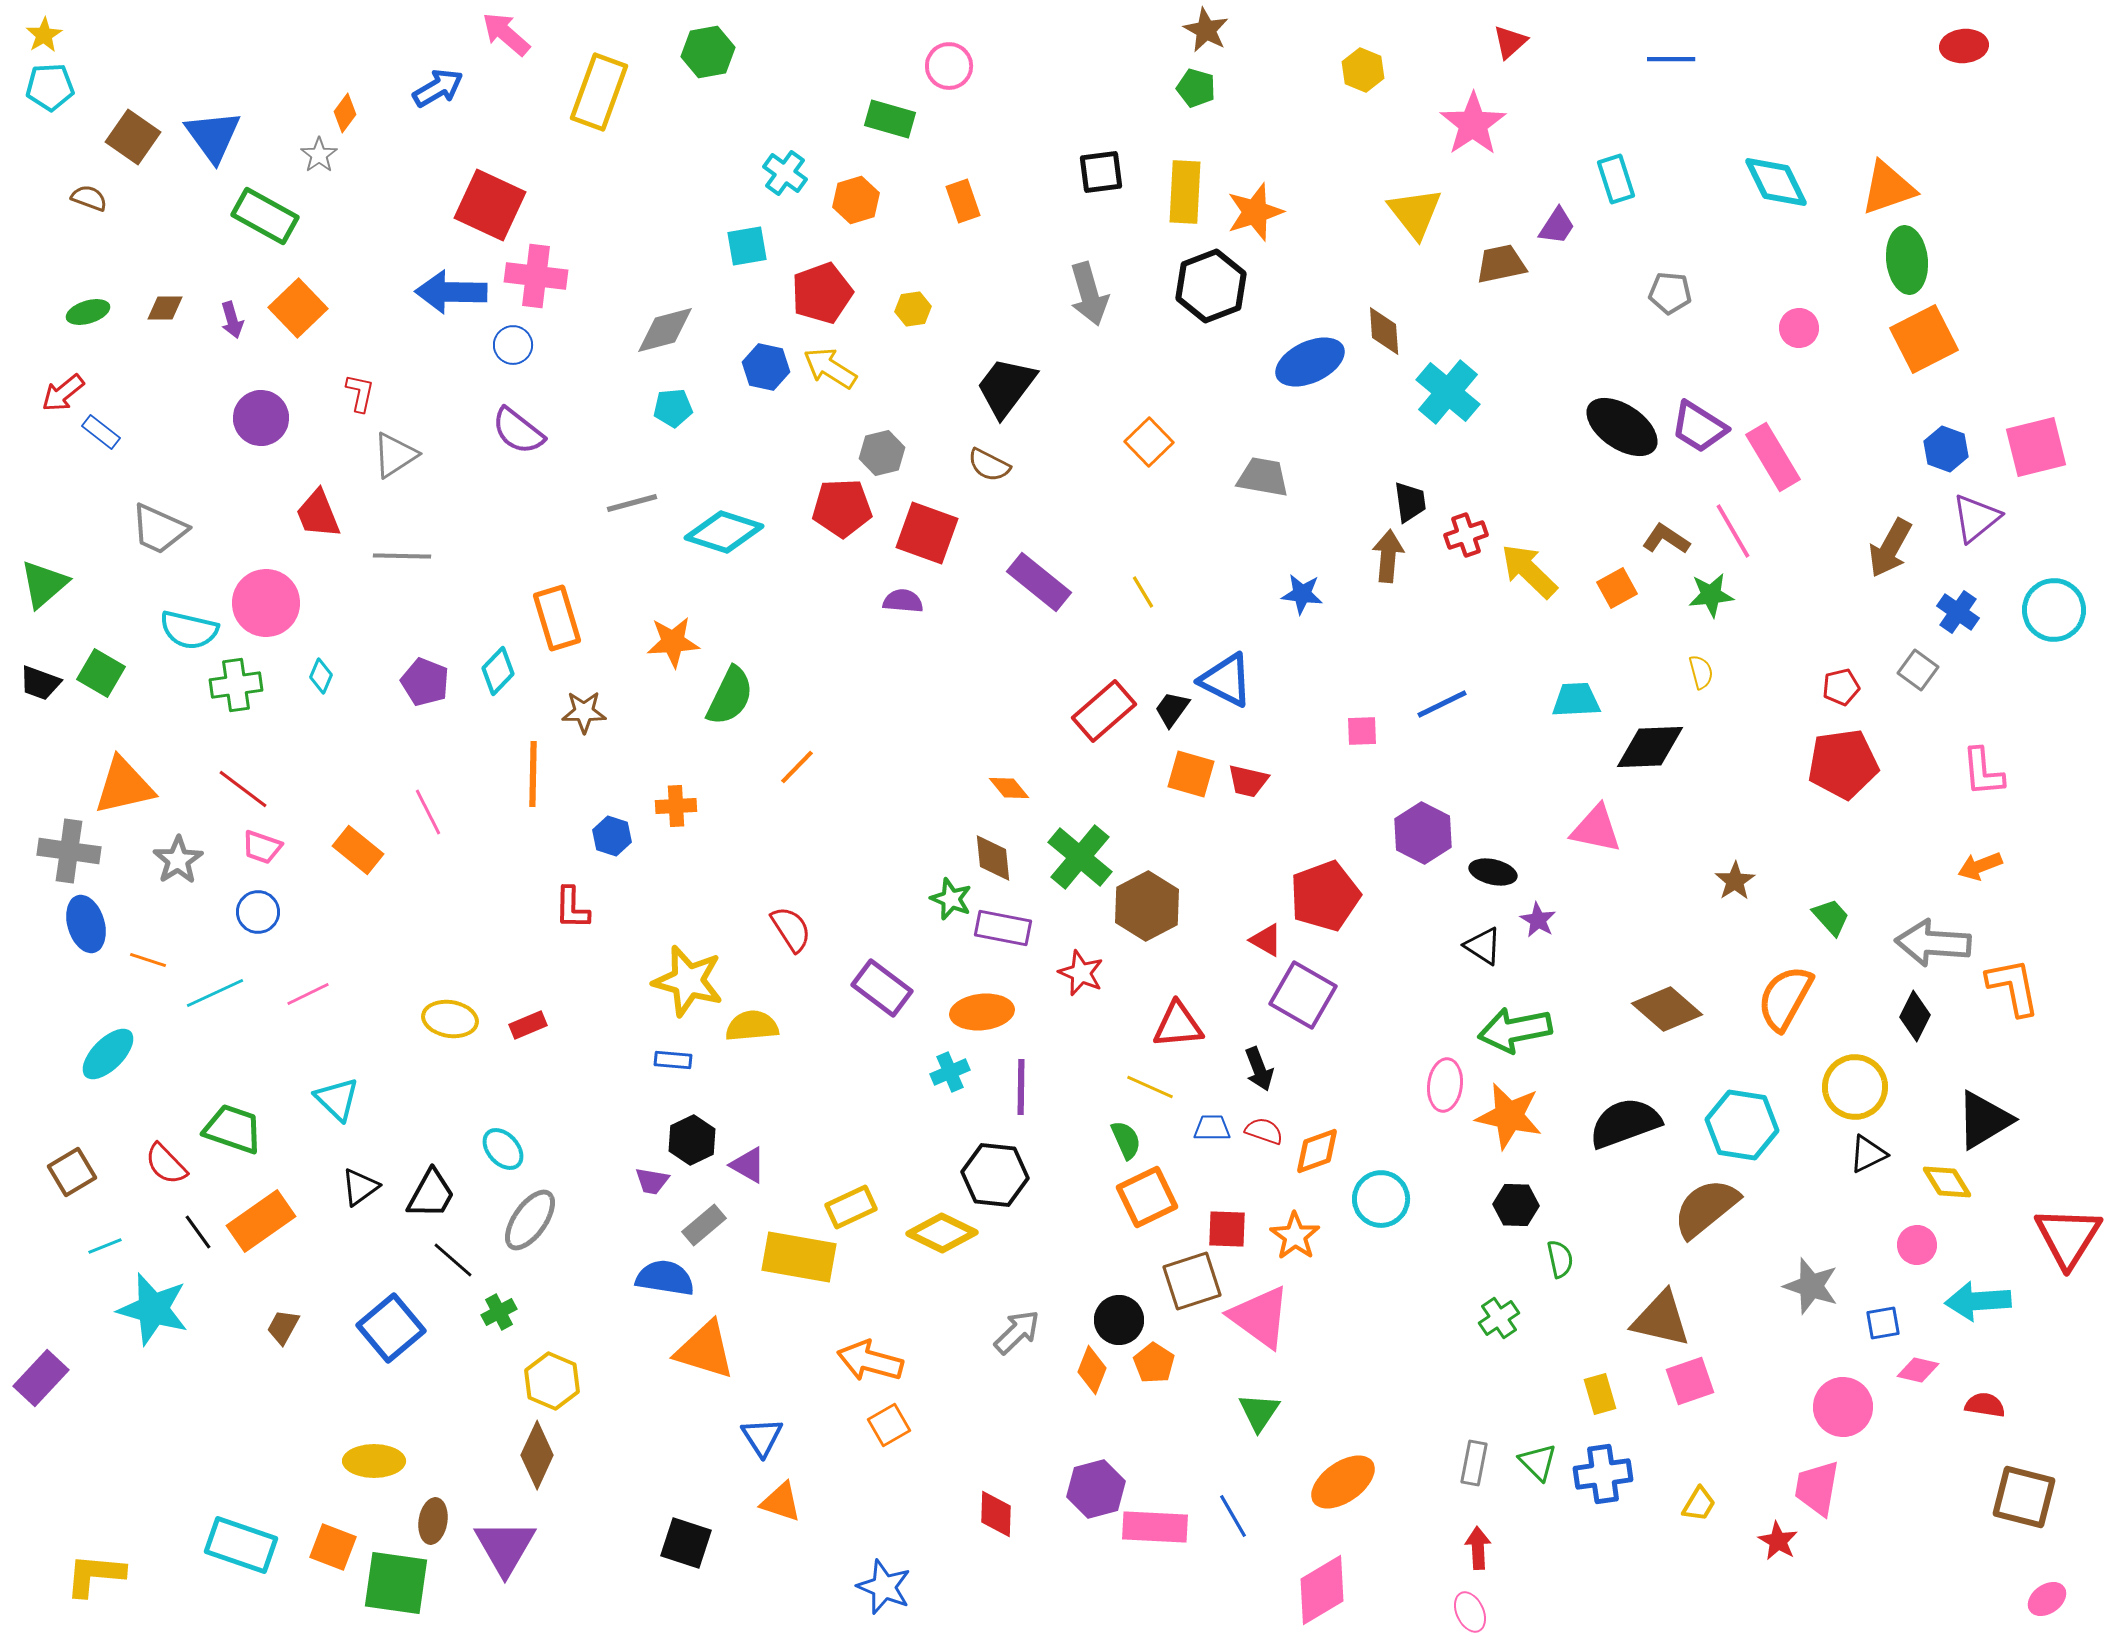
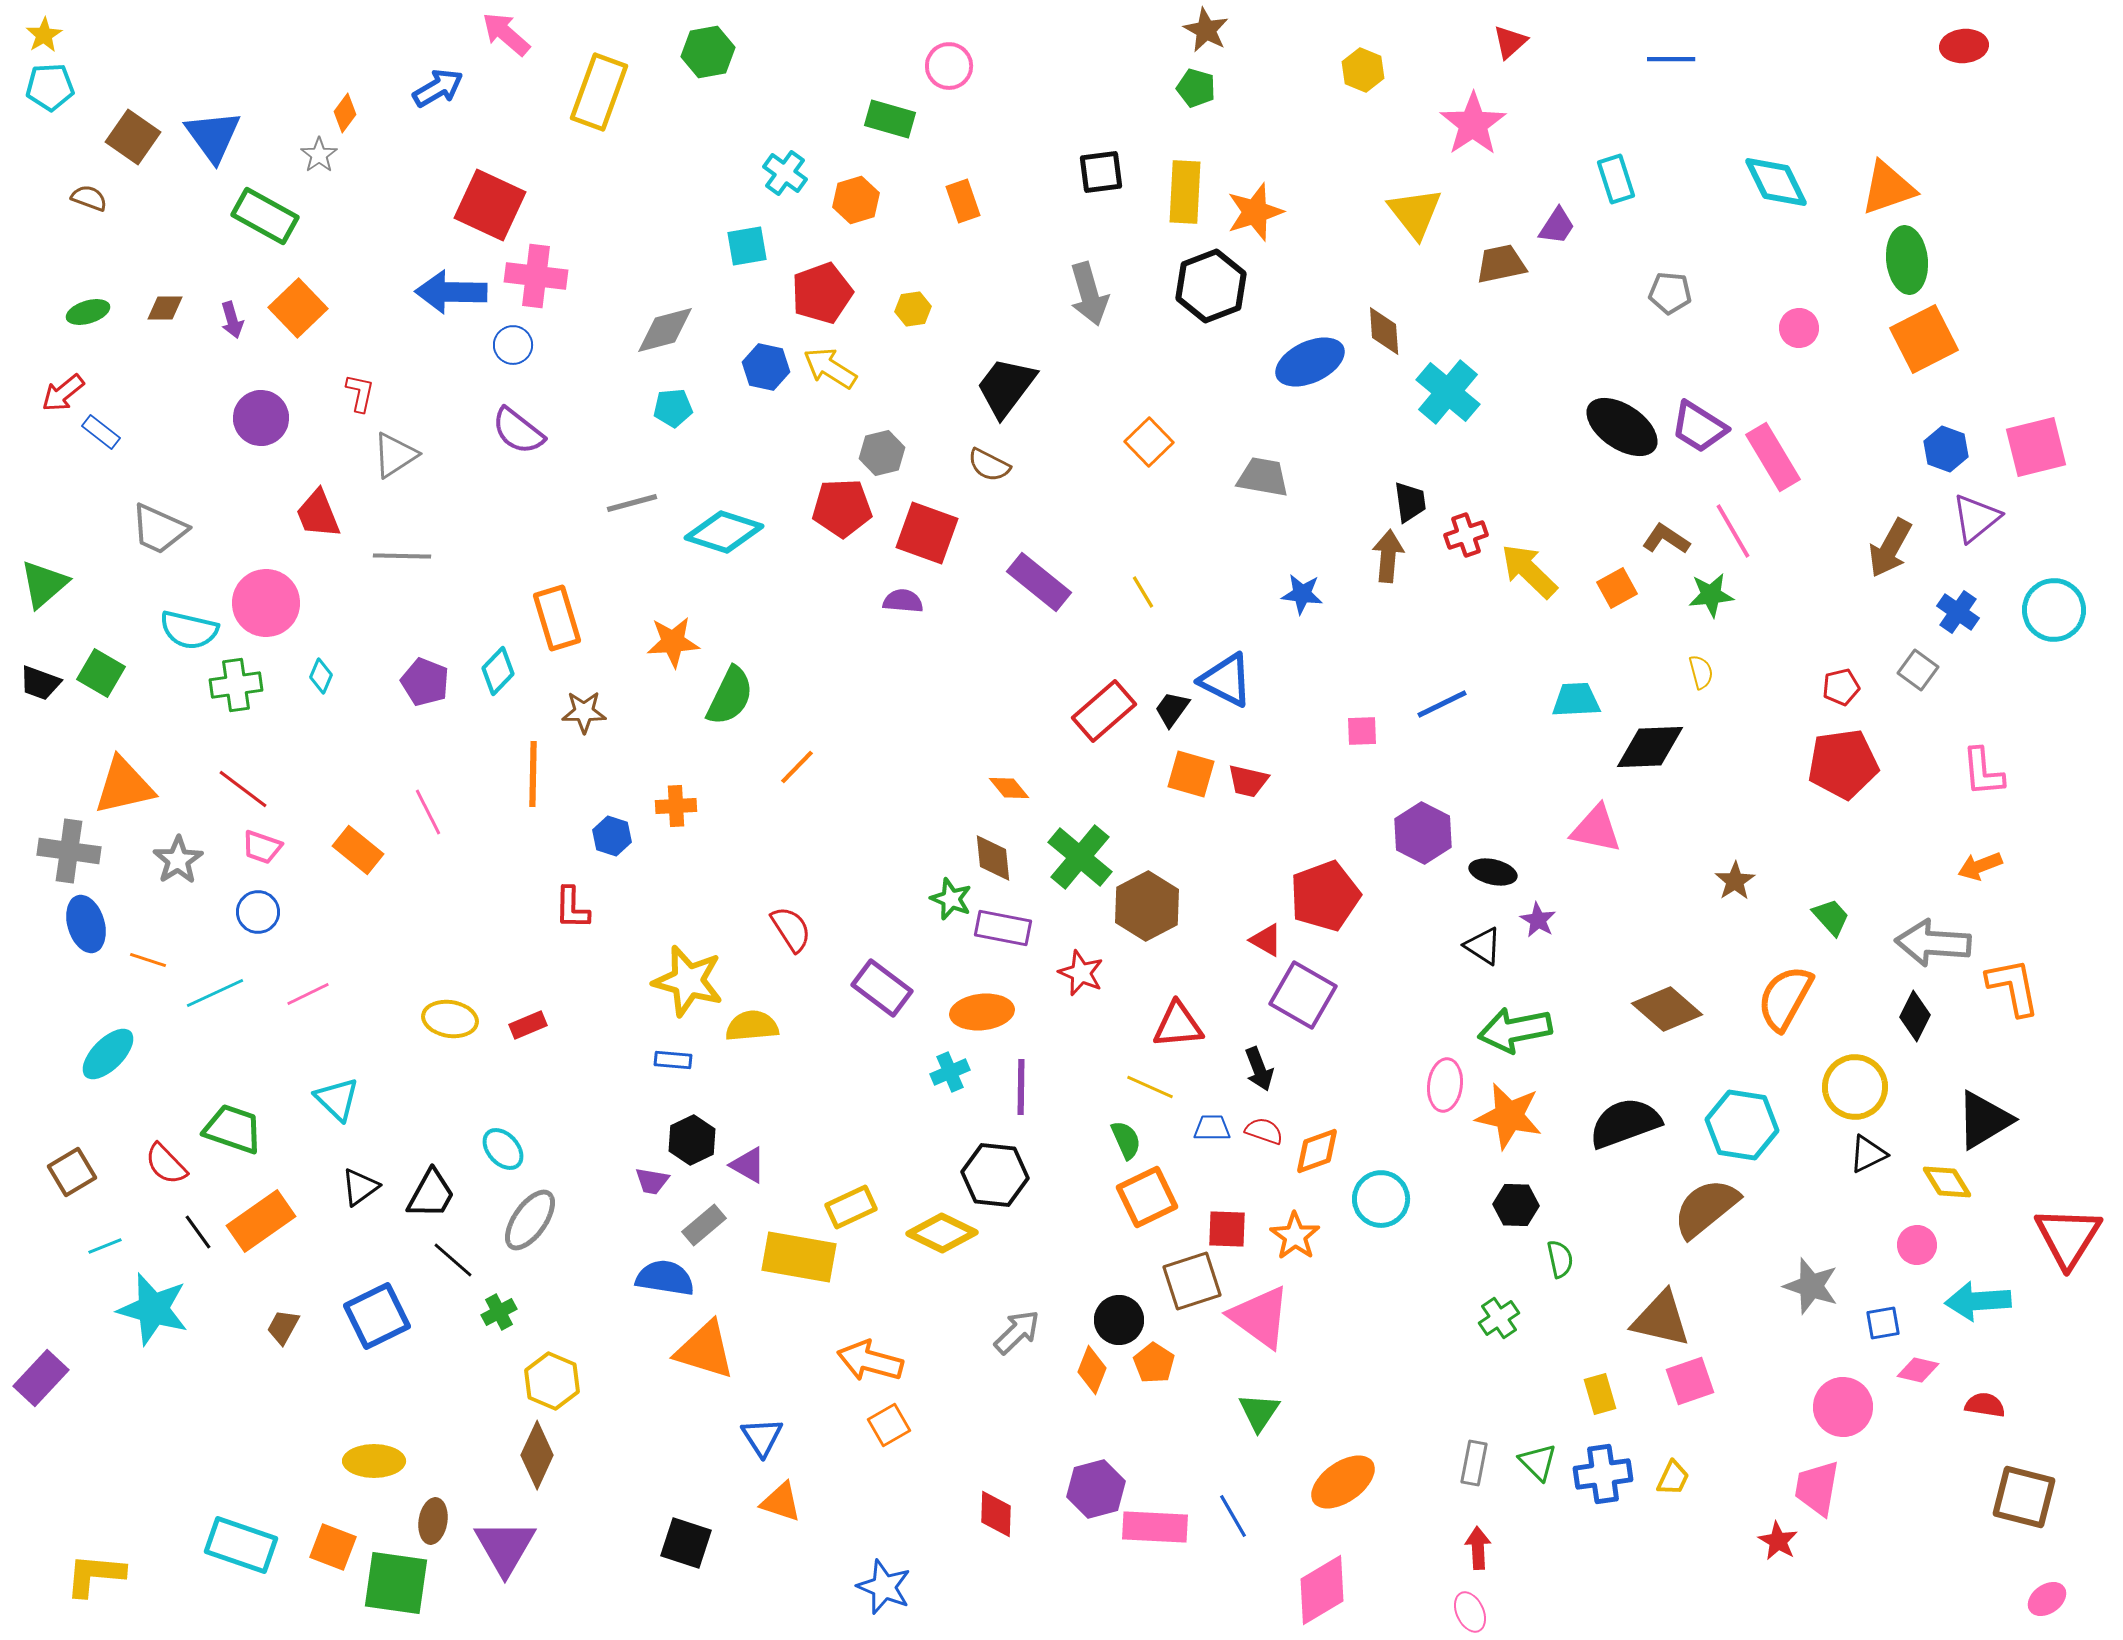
blue square at (391, 1328): moved 14 px left, 12 px up; rotated 14 degrees clockwise
yellow trapezoid at (1699, 1504): moved 26 px left, 26 px up; rotated 6 degrees counterclockwise
